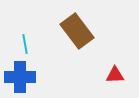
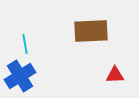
brown rectangle: moved 14 px right; rotated 56 degrees counterclockwise
blue cross: moved 1 px up; rotated 32 degrees counterclockwise
